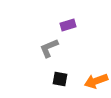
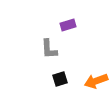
gray L-shape: moved 1 px down; rotated 70 degrees counterclockwise
black square: rotated 28 degrees counterclockwise
